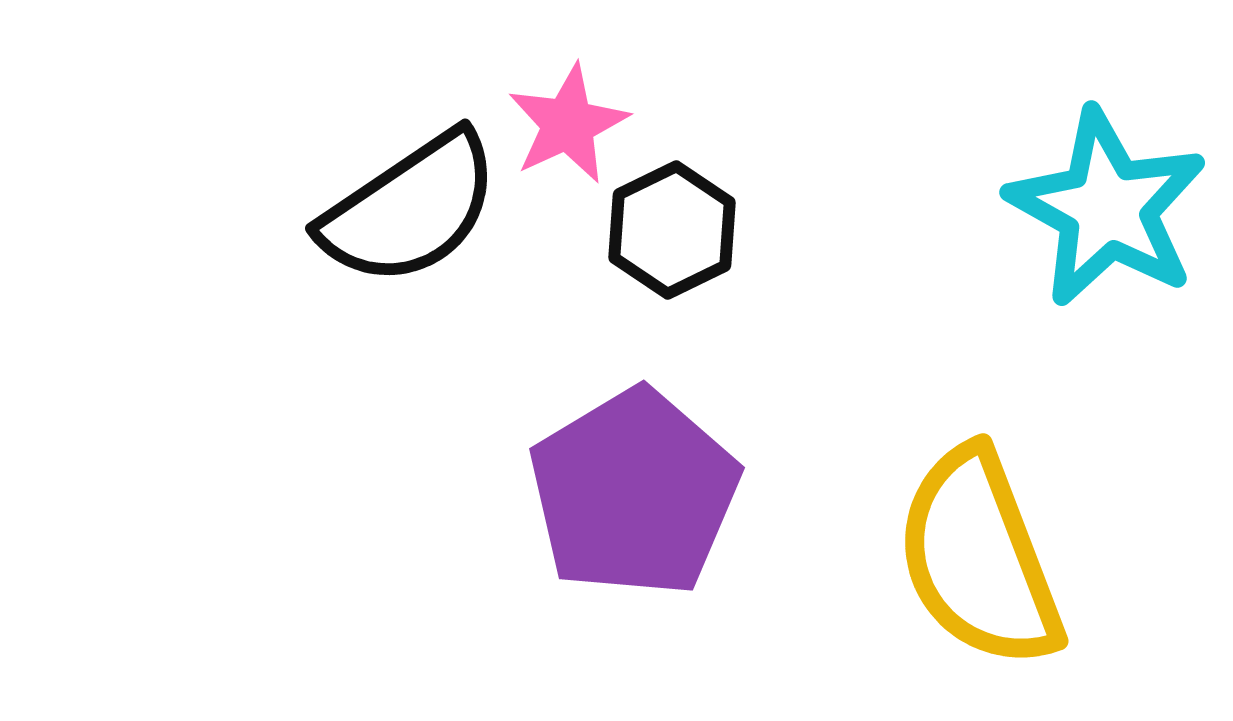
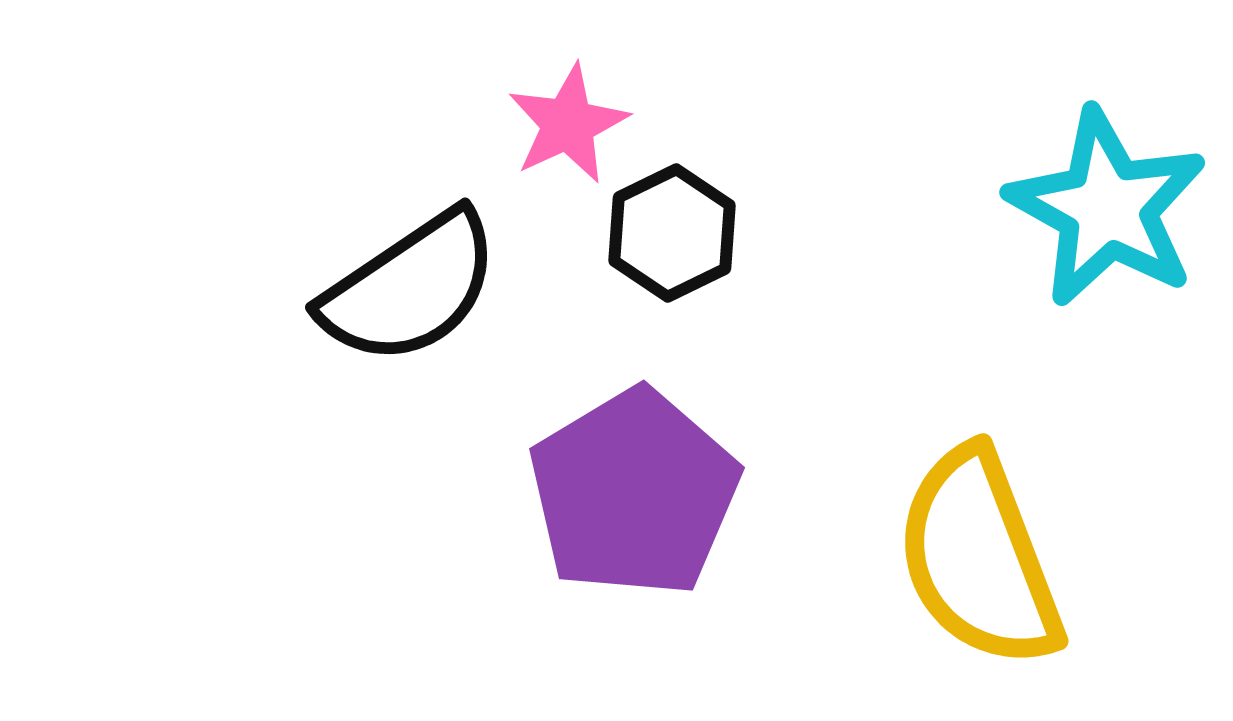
black semicircle: moved 79 px down
black hexagon: moved 3 px down
